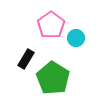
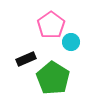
cyan circle: moved 5 px left, 4 px down
black rectangle: rotated 36 degrees clockwise
